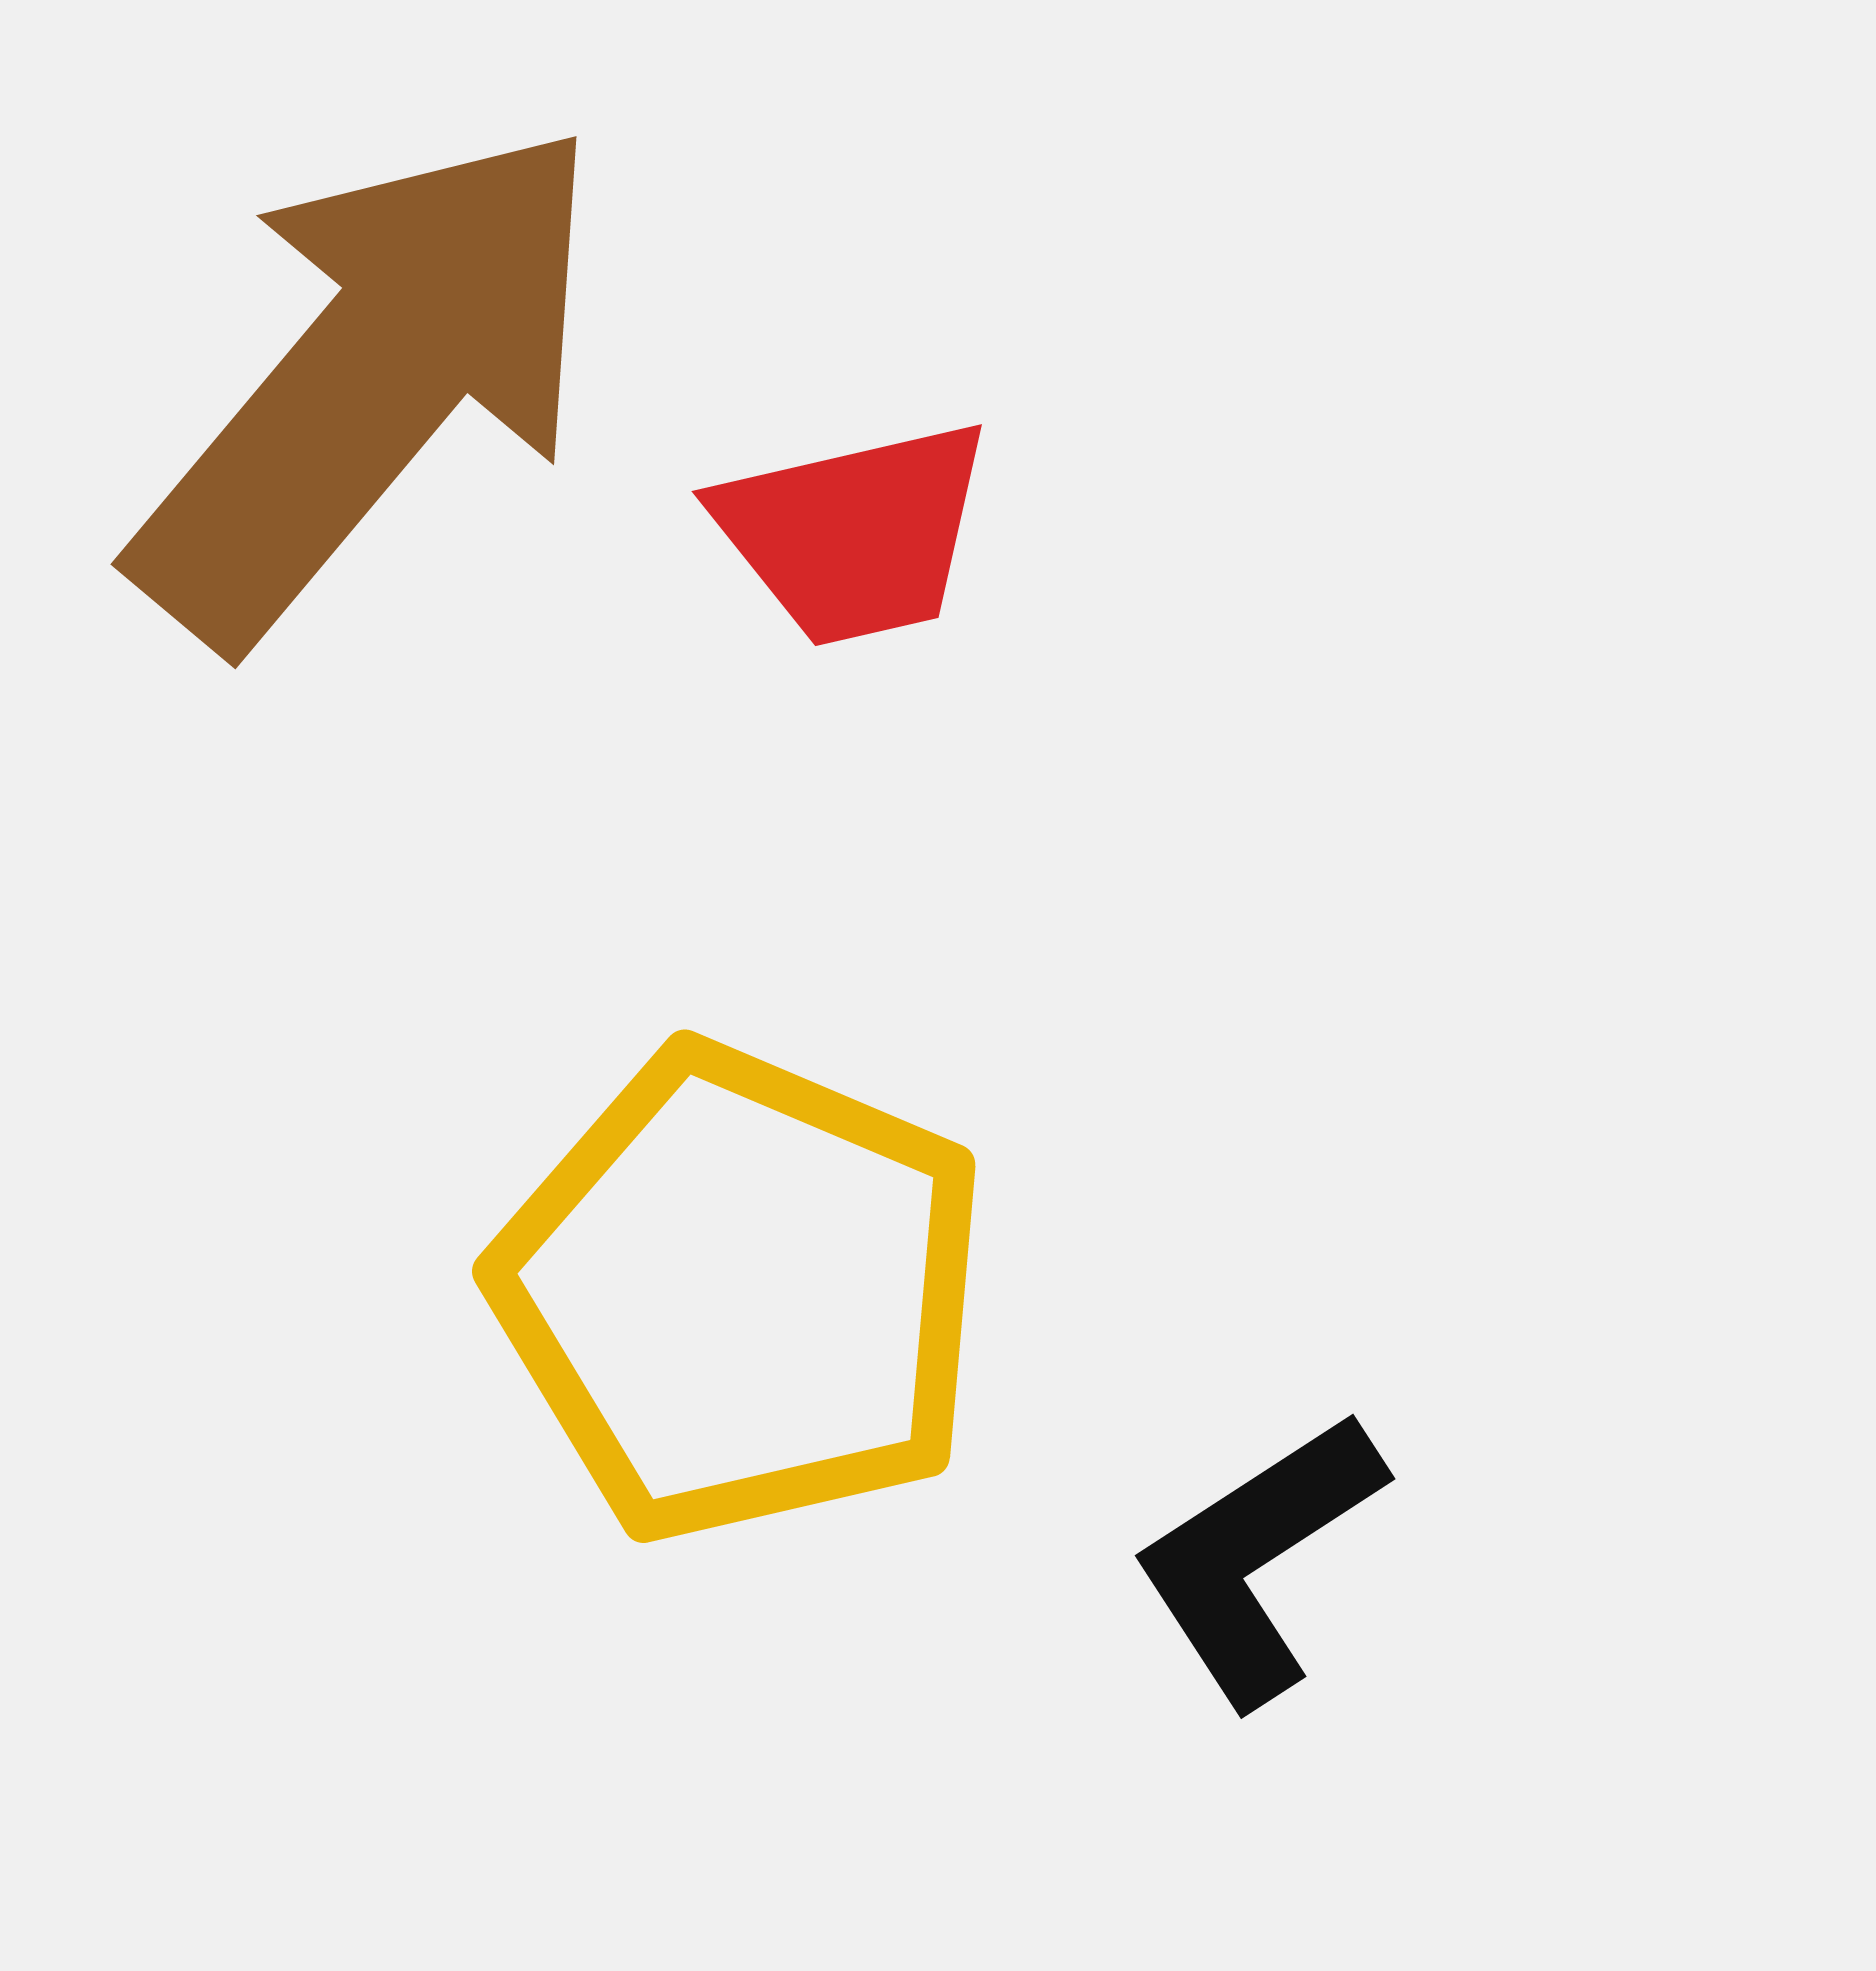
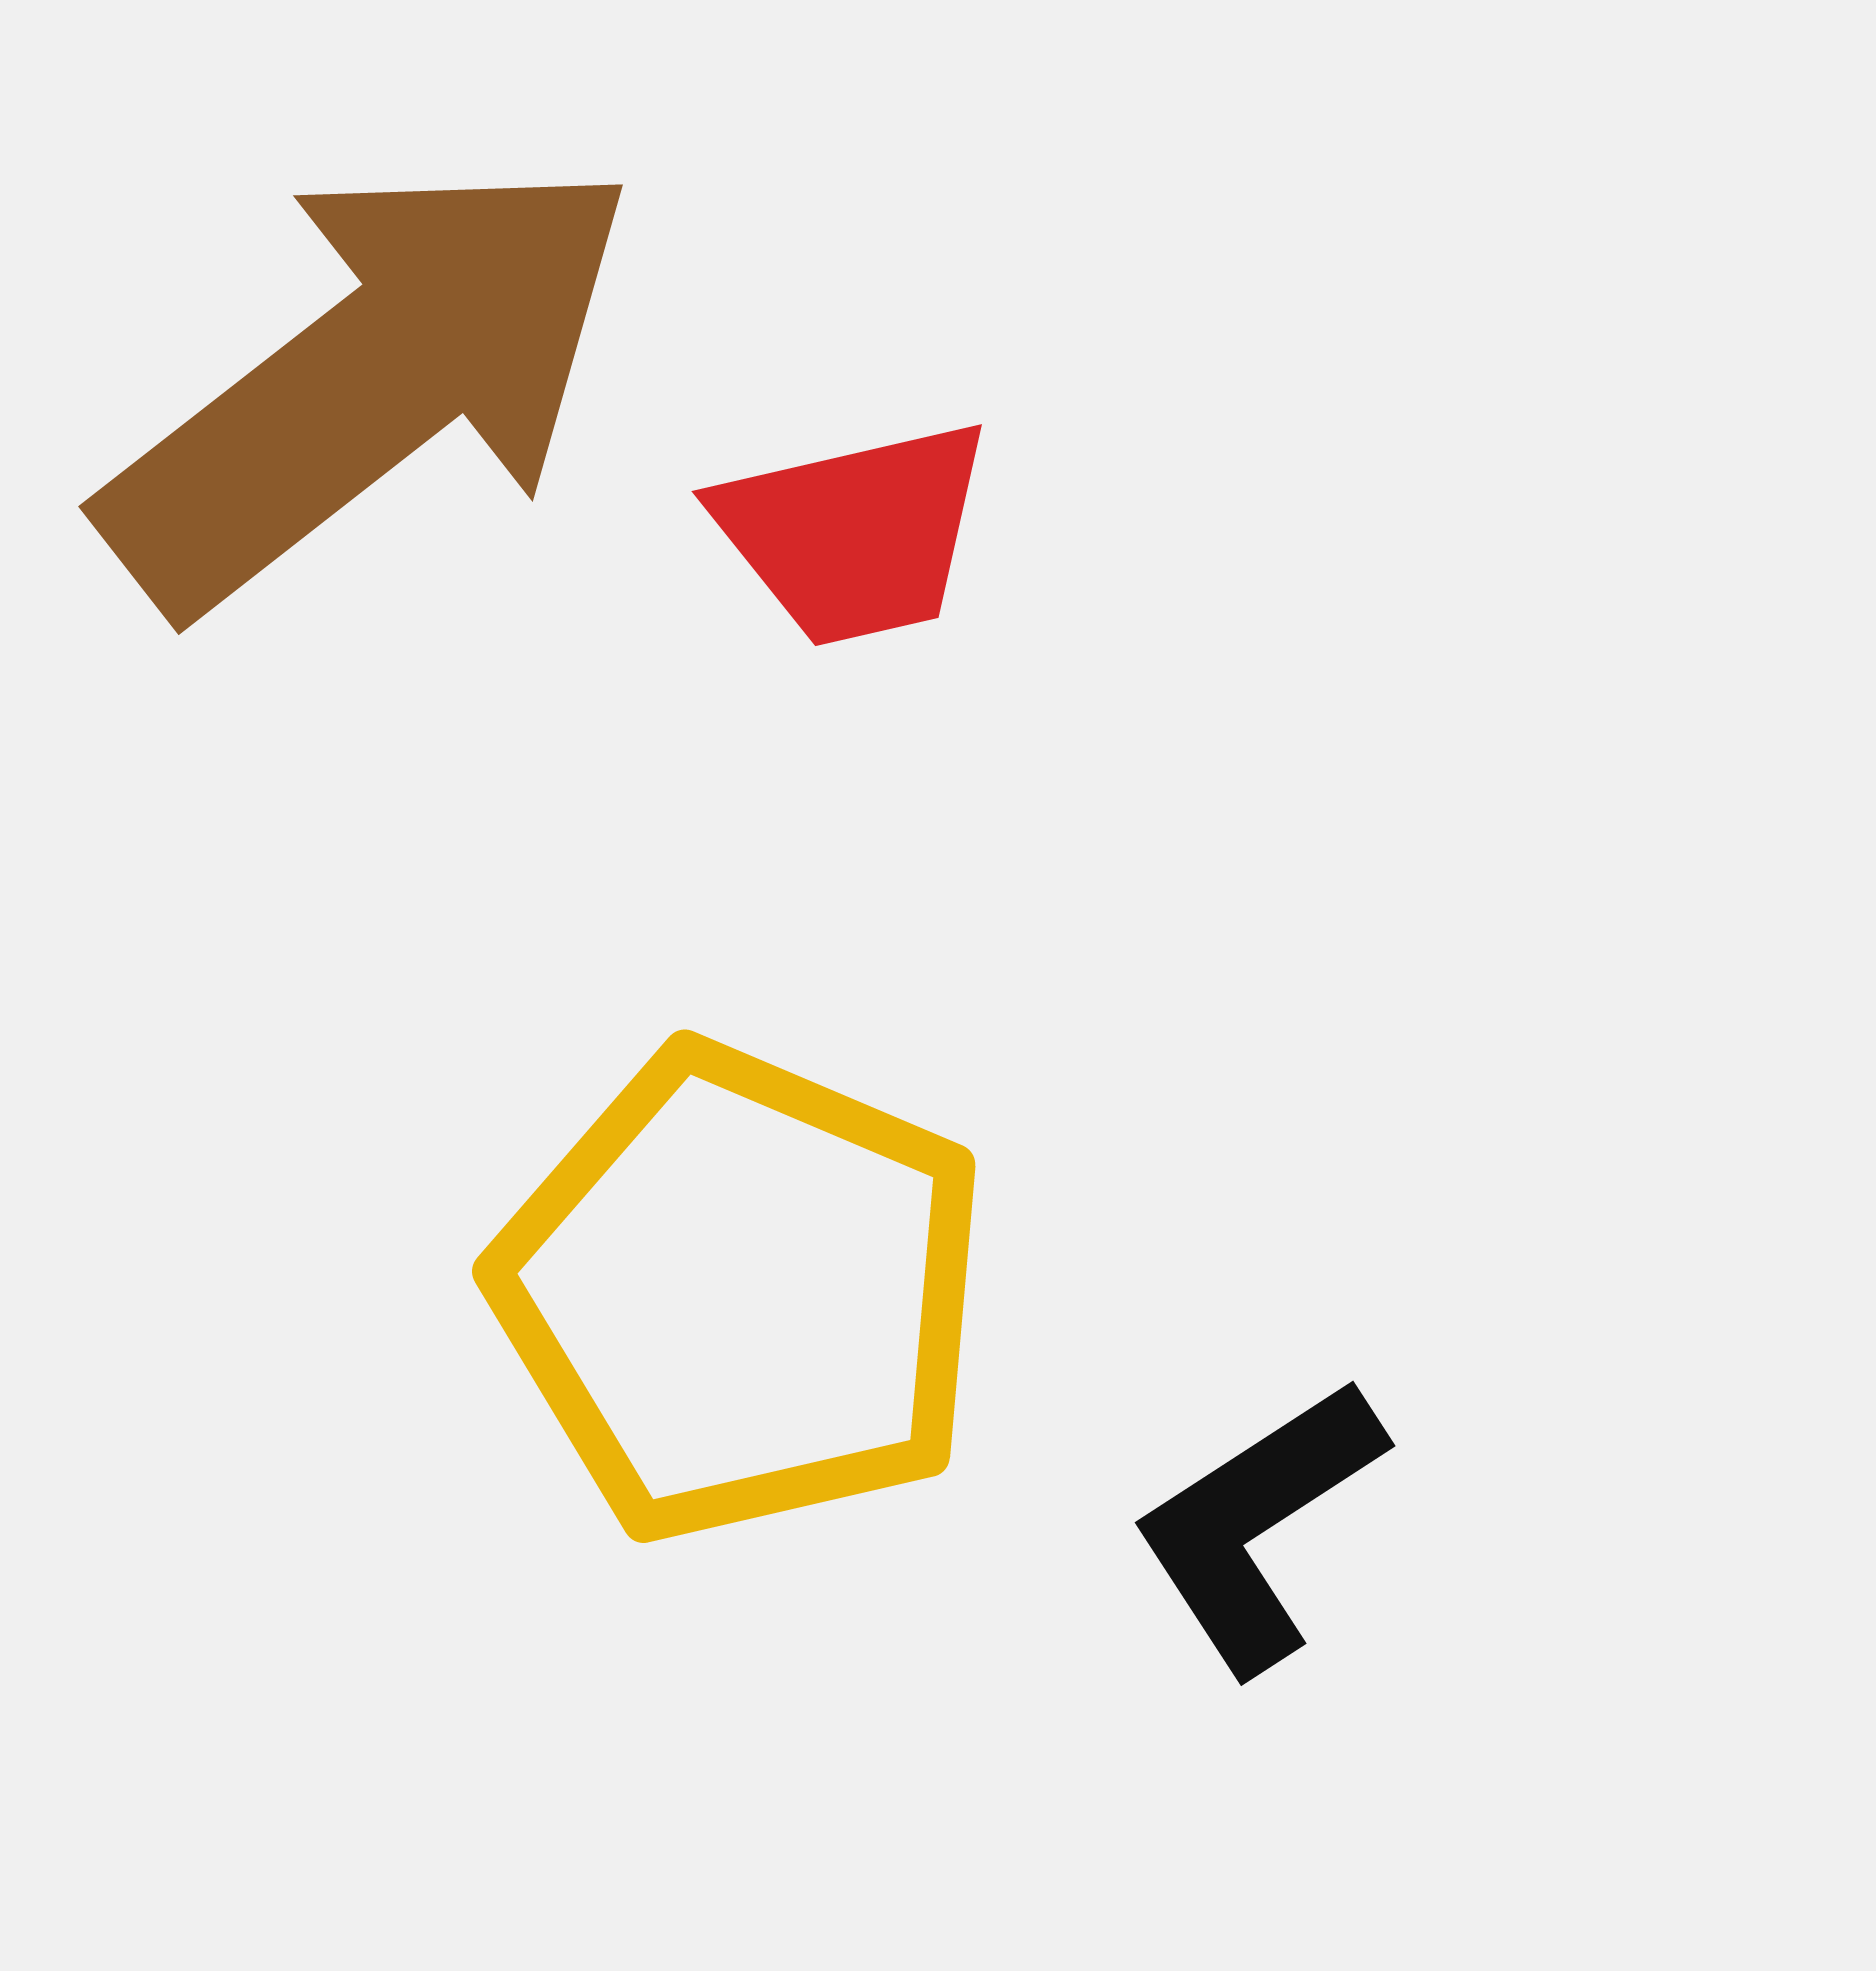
brown arrow: rotated 12 degrees clockwise
black L-shape: moved 33 px up
